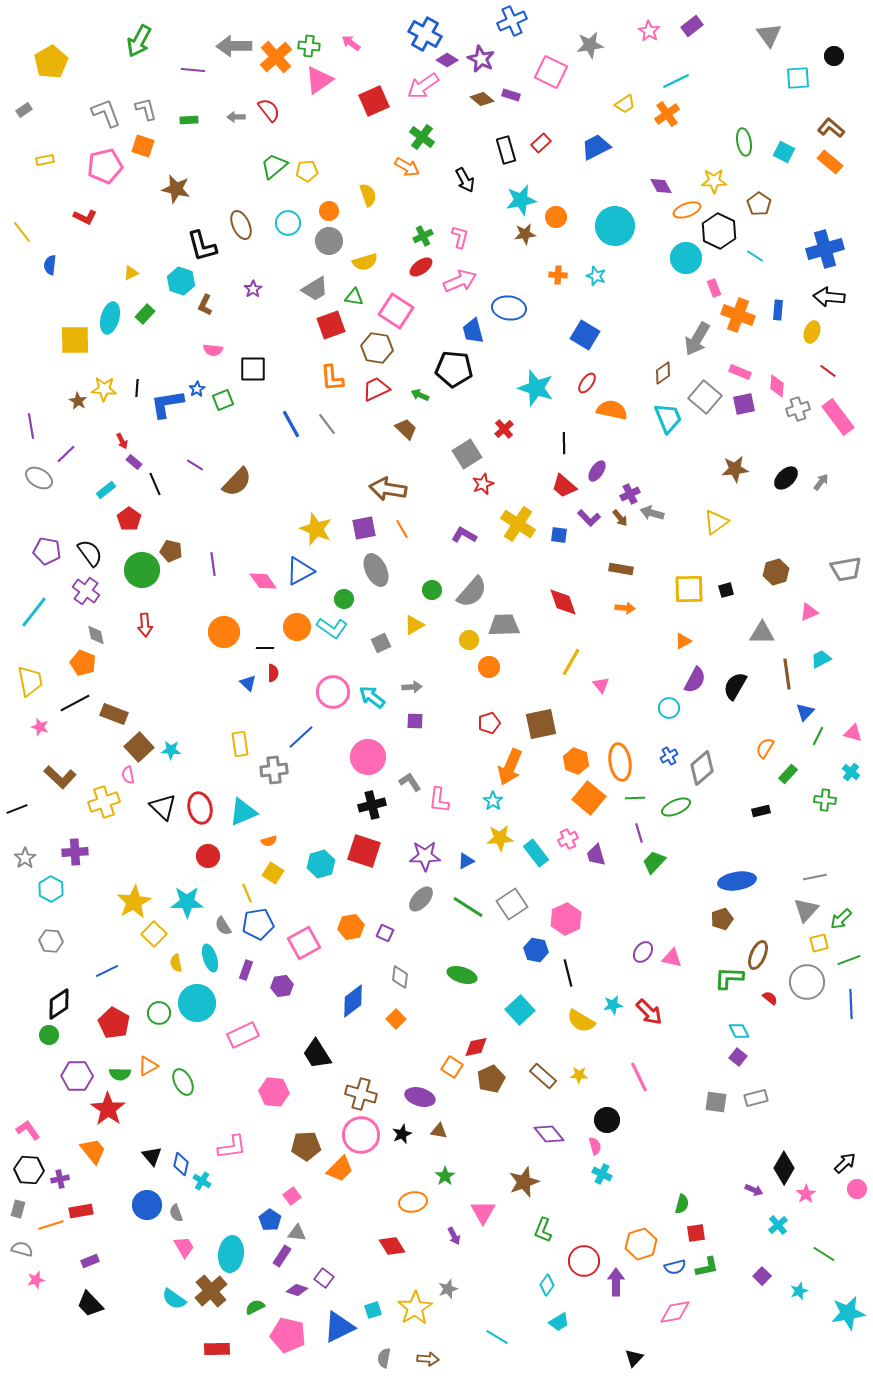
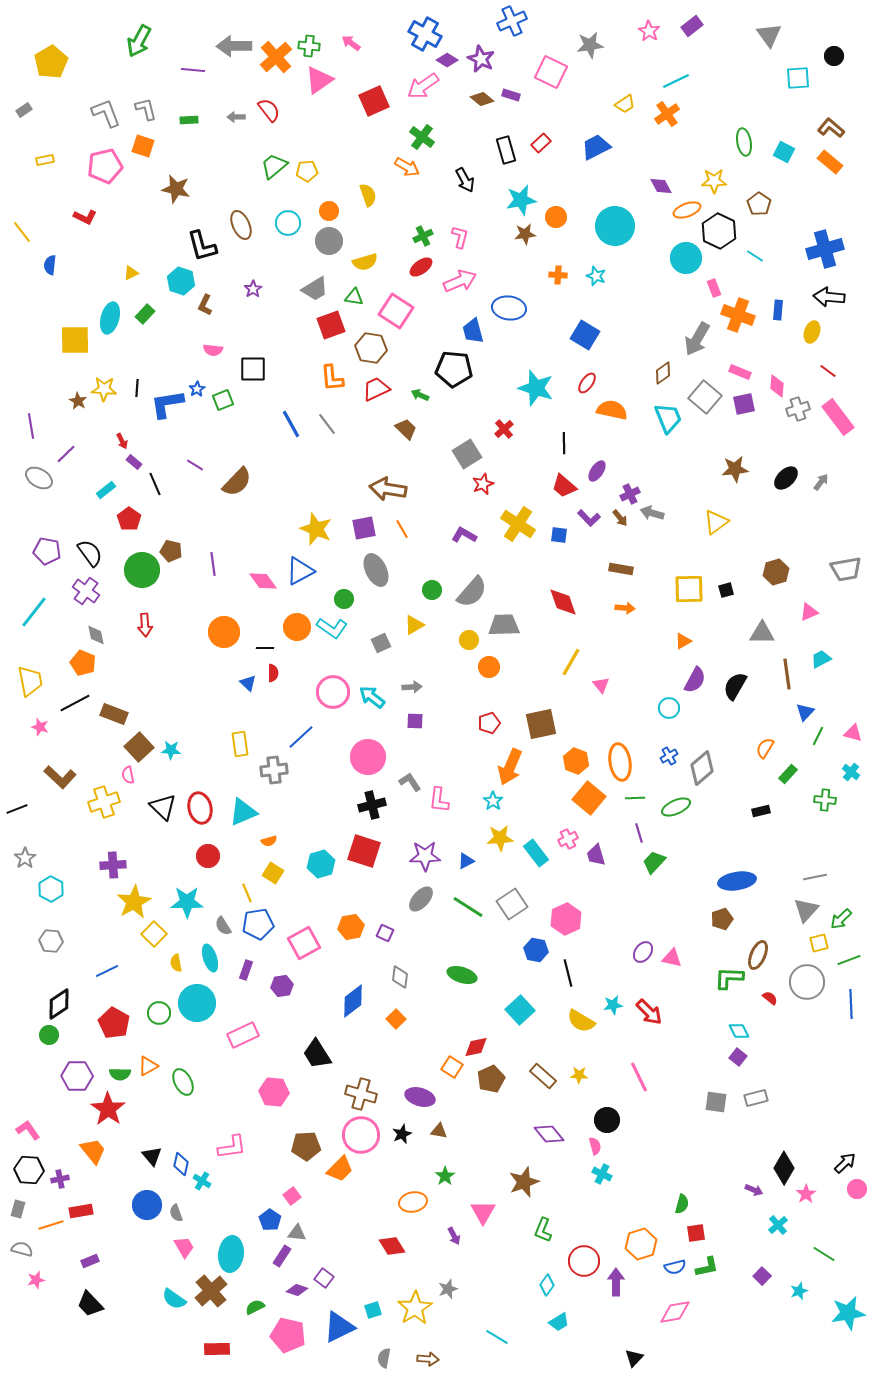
brown hexagon at (377, 348): moved 6 px left
purple cross at (75, 852): moved 38 px right, 13 px down
